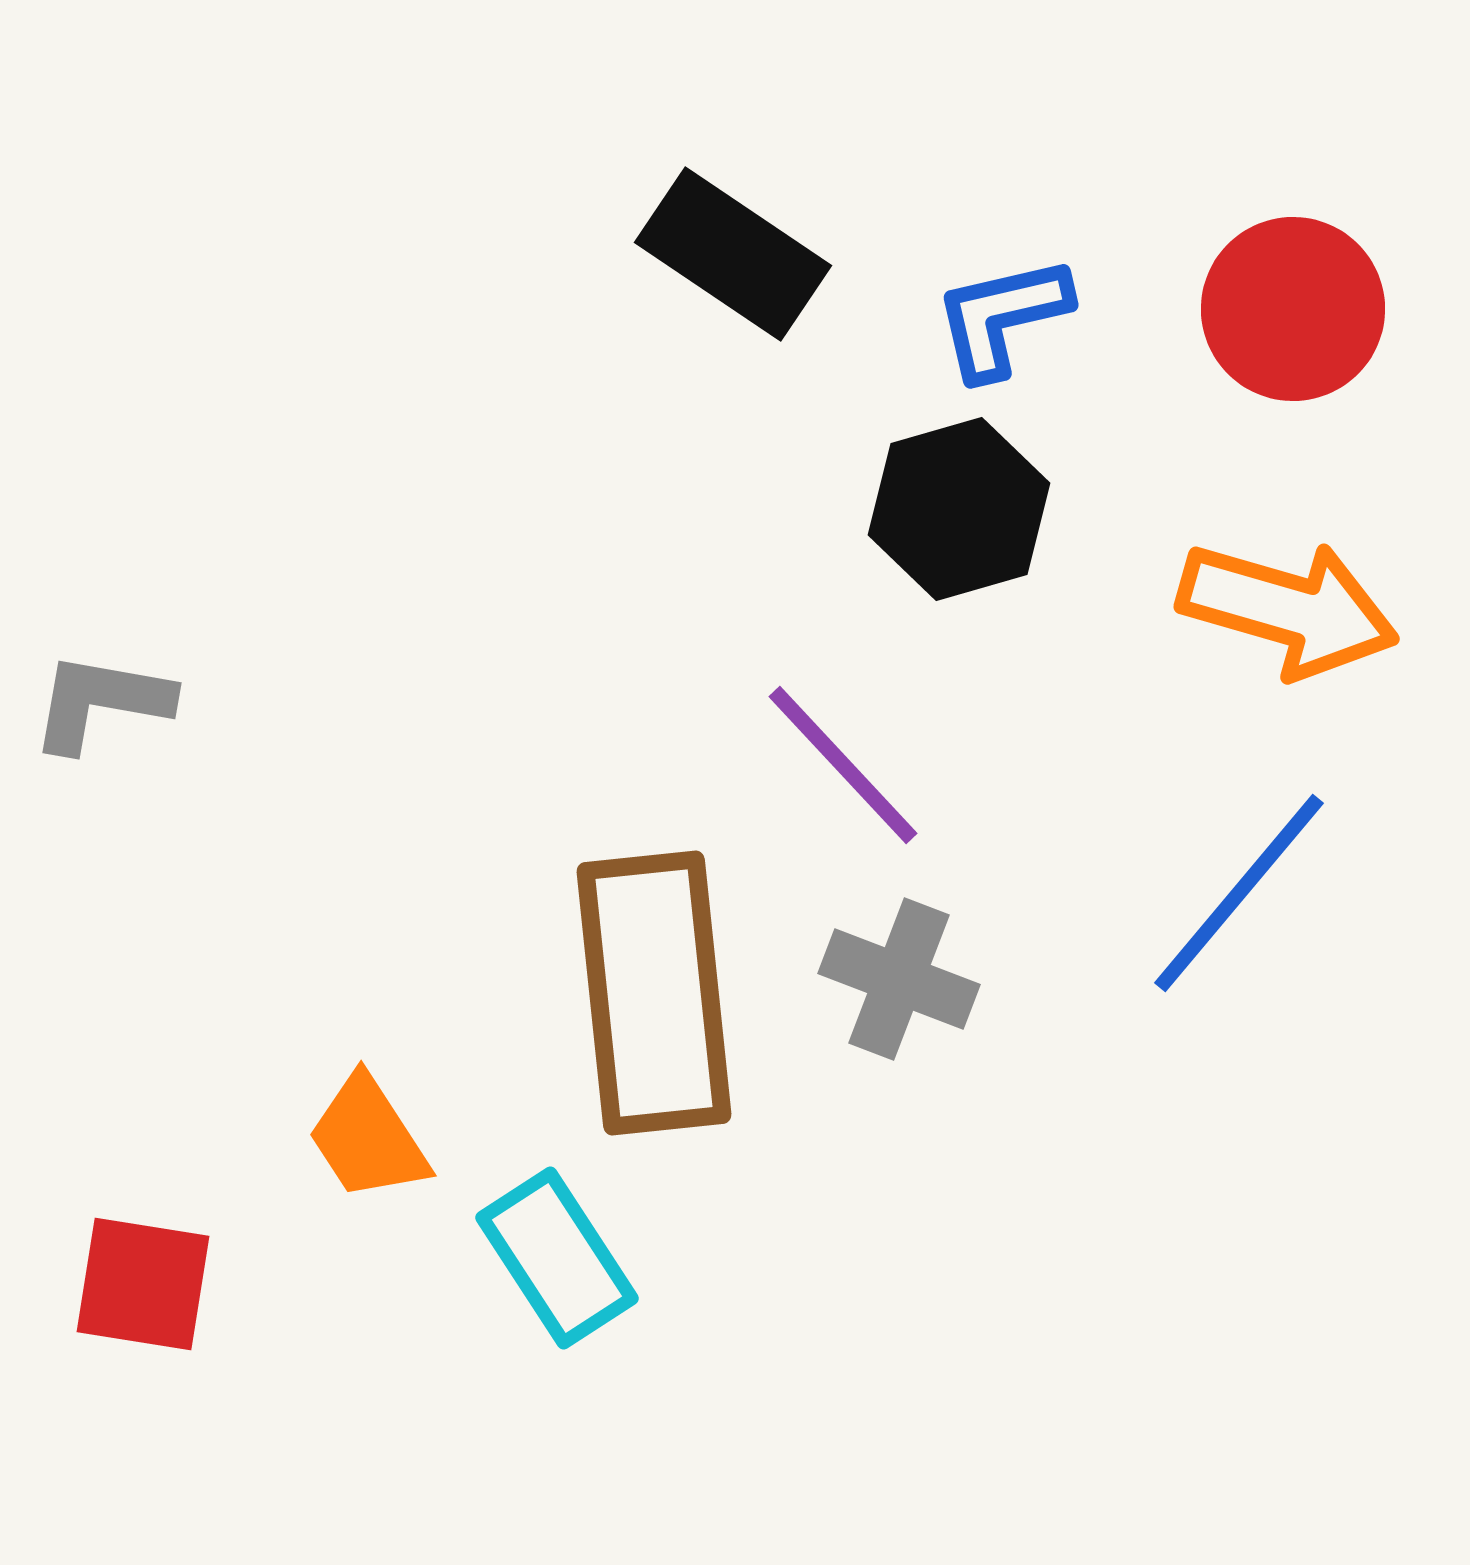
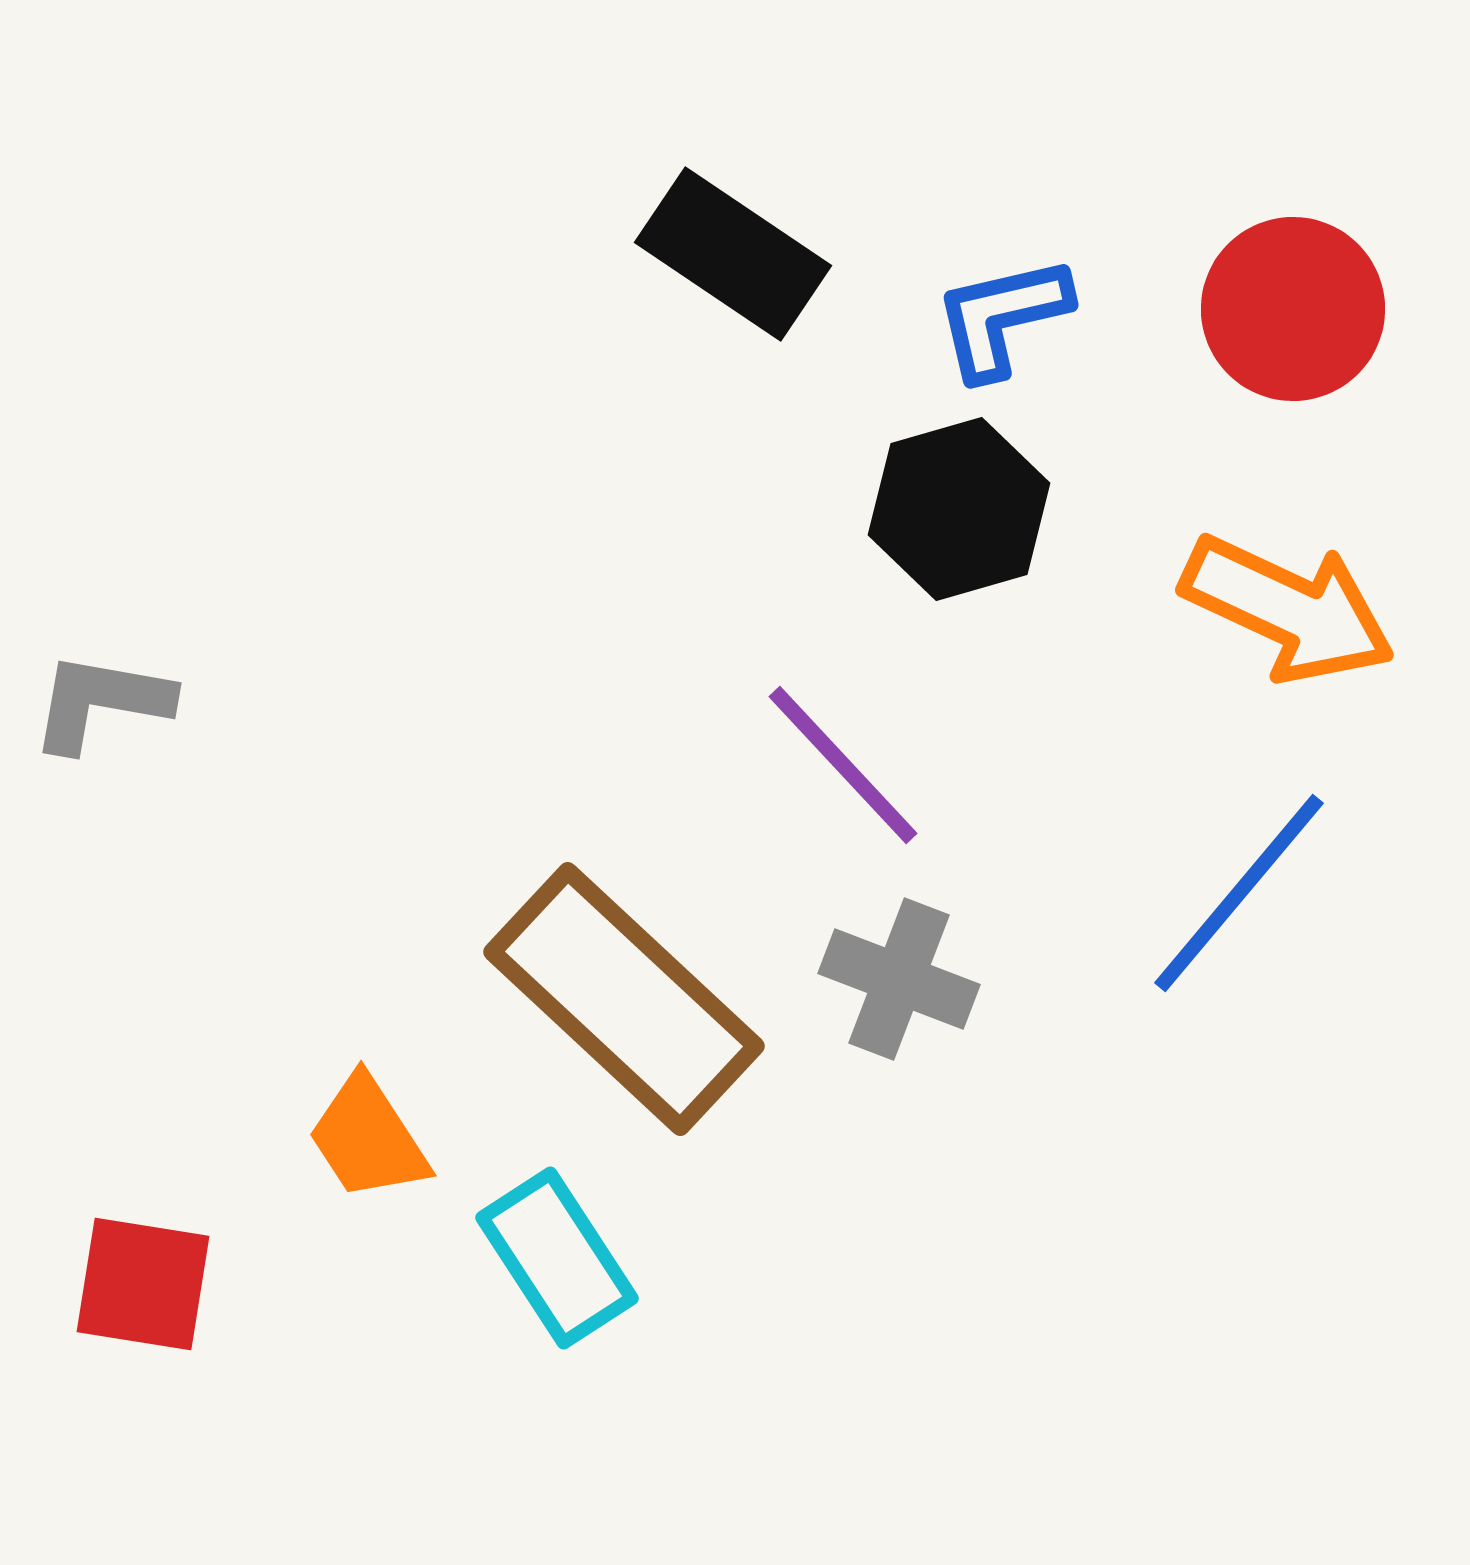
orange arrow: rotated 9 degrees clockwise
brown rectangle: moved 30 px left, 6 px down; rotated 41 degrees counterclockwise
